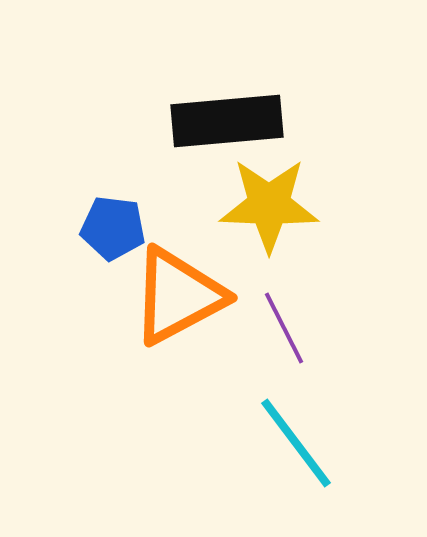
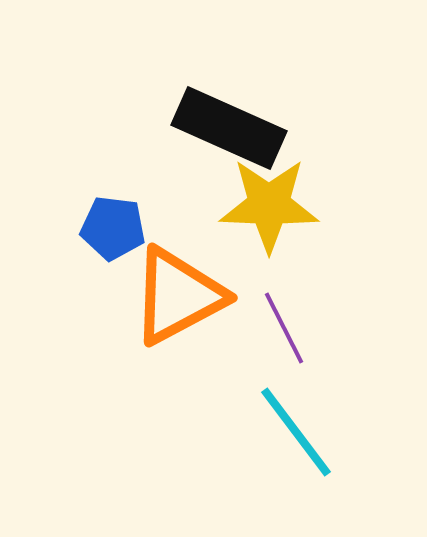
black rectangle: moved 2 px right, 7 px down; rotated 29 degrees clockwise
cyan line: moved 11 px up
